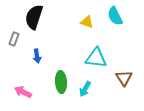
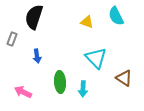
cyan semicircle: moved 1 px right
gray rectangle: moved 2 px left
cyan triangle: rotated 40 degrees clockwise
brown triangle: rotated 24 degrees counterclockwise
green ellipse: moved 1 px left
cyan arrow: moved 2 px left; rotated 28 degrees counterclockwise
